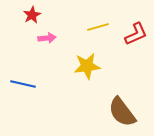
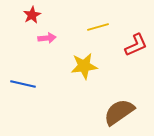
red L-shape: moved 11 px down
yellow star: moved 3 px left
brown semicircle: moved 3 px left; rotated 92 degrees clockwise
